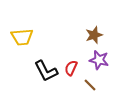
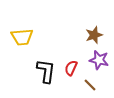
black L-shape: rotated 145 degrees counterclockwise
